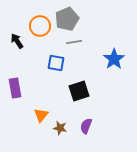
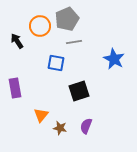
blue star: rotated 10 degrees counterclockwise
